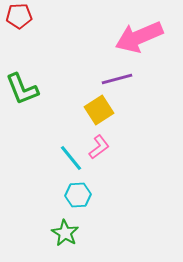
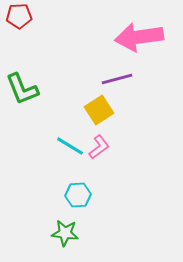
pink arrow: rotated 15 degrees clockwise
cyan line: moved 1 px left, 12 px up; rotated 20 degrees counterclockwise
green star: rotated 24 degrees counterclockwise
